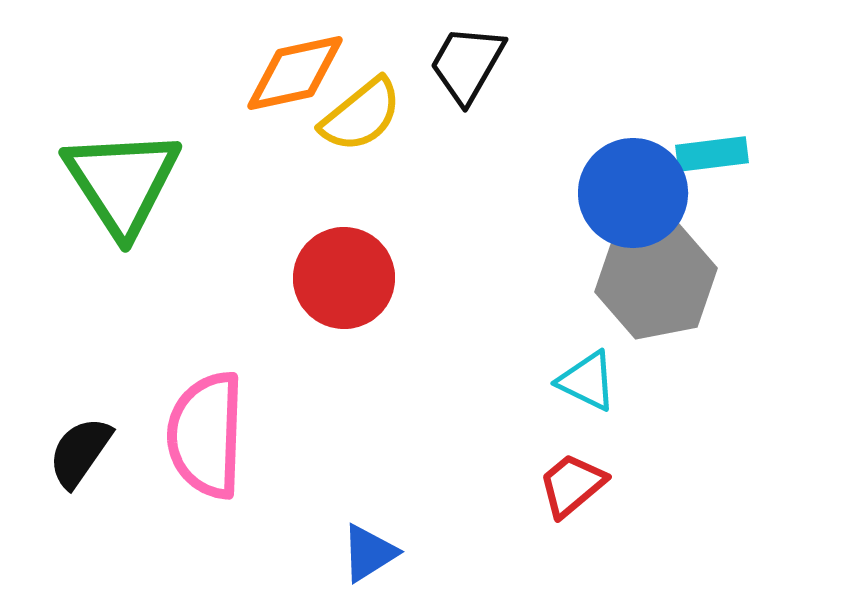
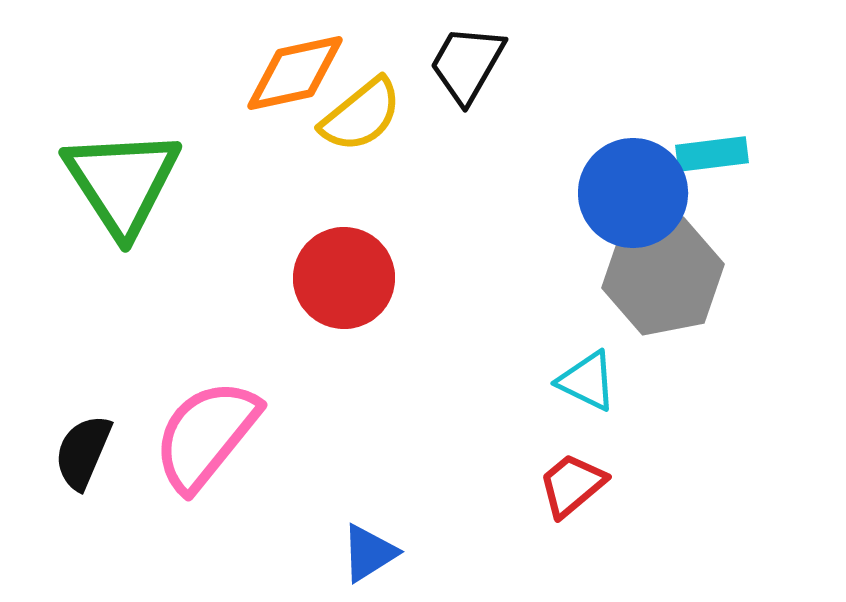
gray hexagon: moved 7 px right, 4 px up
pink semicircle: rotated 37 degrees clockwise
black semicircle: moved 3 px right; rotated 12 degrees counterclockwise
